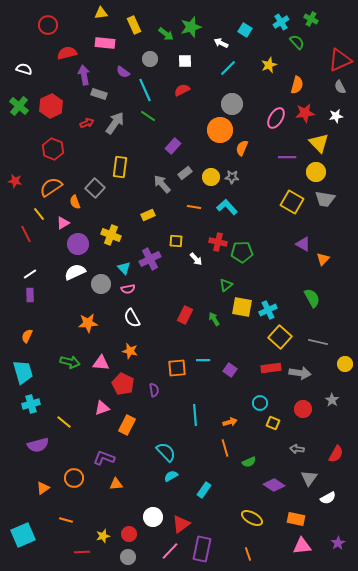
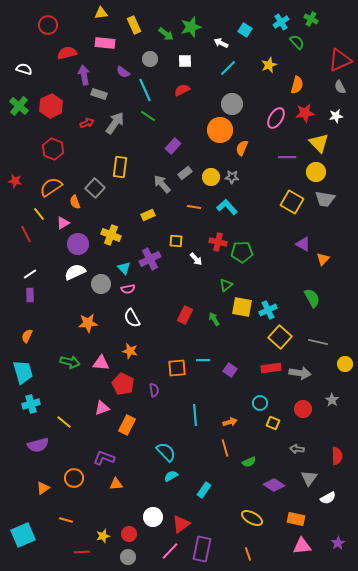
red semicircle at (336, 454): moved 1 px right, 2 px down; rotated 30 degrees counterclockwise
